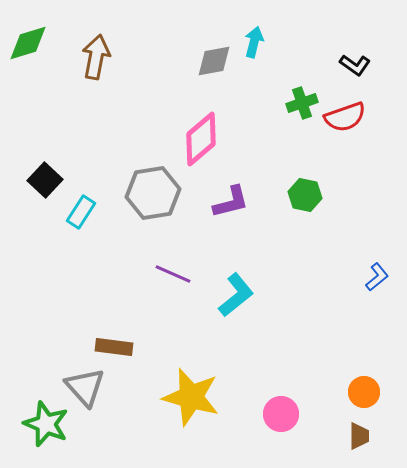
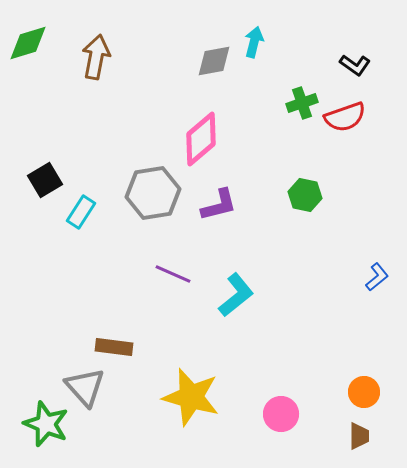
black square: rotated 16 degrees clockwise
purple L-shape: moved 12 px left, 3 px down
